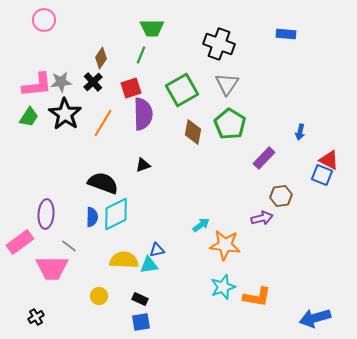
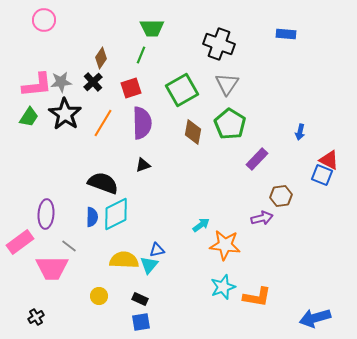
purple semicircle at (143, 114): moved 1 px left, 9 px down
purple rectangle at (264, 158): moved 7 px left, 1 px down
cyan triangle at (149, 265): rotated 42 degrees counterclockwise
